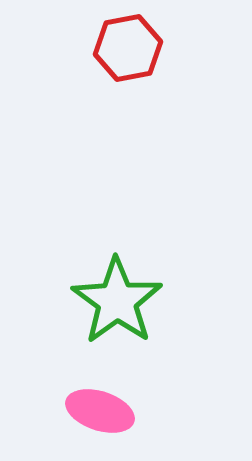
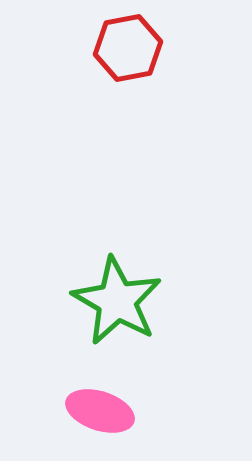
green star: rotated 6 degrees counterclockwise
